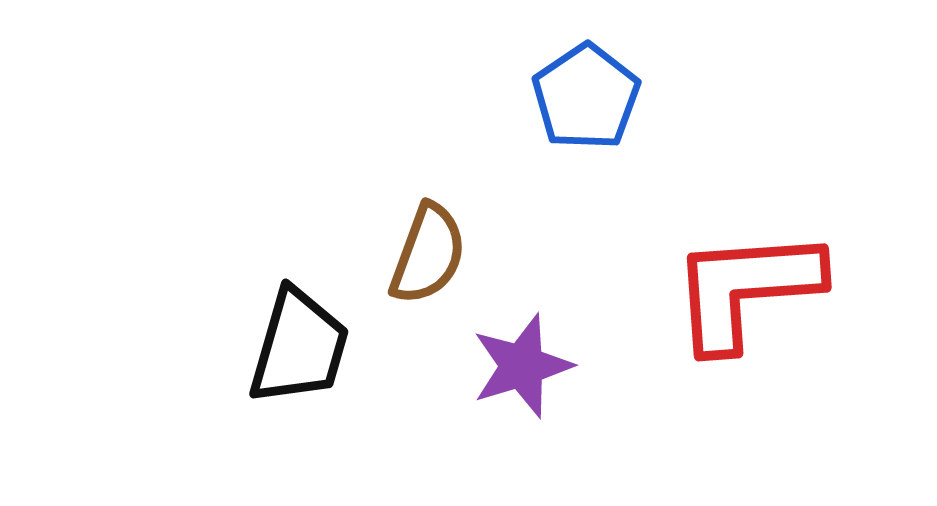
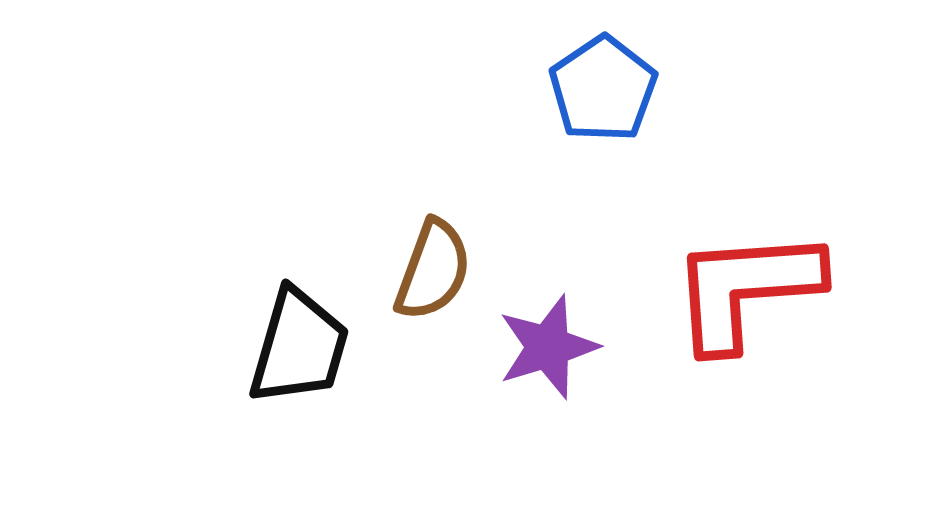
blue pentagon: moved 17 px right, 8 px up
brown semicircle: moved 5 px right, 16 px down
purple star: moved 26 px right, 19 px up
